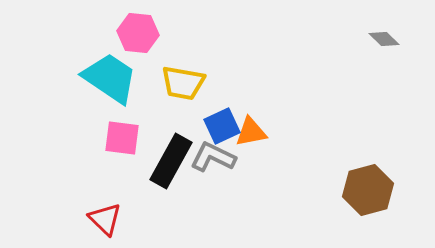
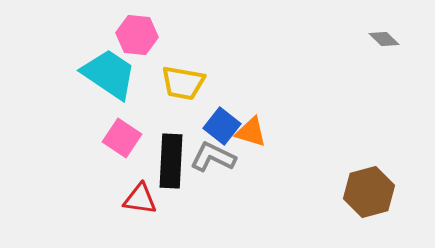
pink hexagon: moved 1 px left, 2 px down
cyan trapezoid: moved 1 px left, 4 px up
blue square: rotated 27 degrees counterclockwise
orange triangle: rotated 28 degrees clockwise
pink square: rotated 27 degrees clockwise
black rectangle: rotated 26 degrees counterclockwise
brown hexagon: moved 1 px right, 2 px down
red triangle: moved 35 px right, 20 px up; rotated 36 degrees counterclockwise
